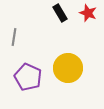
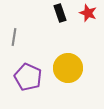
black rectangle: rotated 12 degrees clockwise
